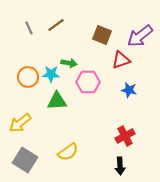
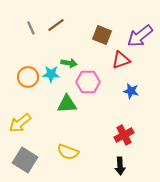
gray line: moved 2 px right
blue star: moved 2 px right, 1 px down
green triangle: moved 10 px right, 3 px down
red cross: moved 1 px left, 1 px up
yellow semicircle: rotated 55 degrees clockwise
